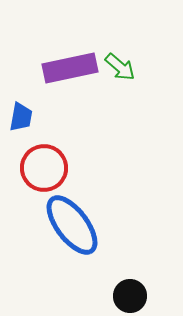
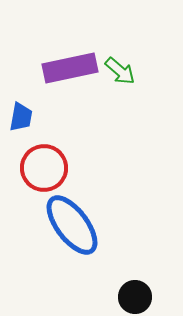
green arrow: moved 4 px down
black circle: moved 5 px right, 1 px down
